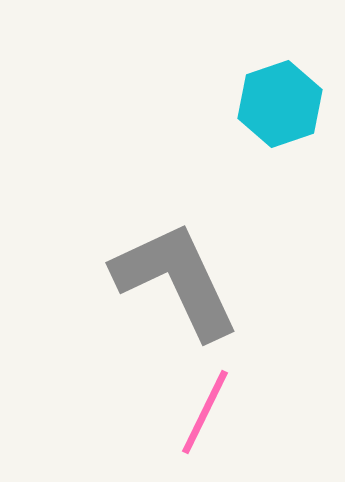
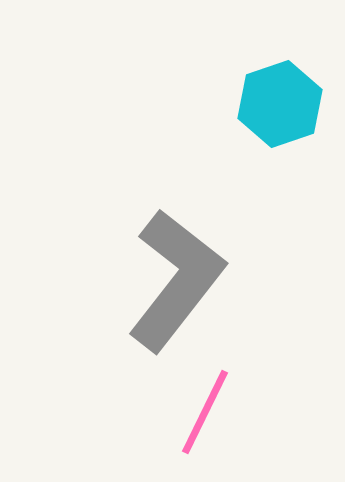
gray L-shape: rotated 63 degrees clockwise
